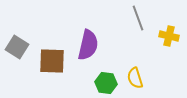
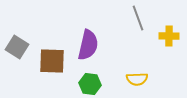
yellow cross: rotated 12 degrees counterclockwise
yellow semicircle: moved 2 px right, 1 px down; rotated 75 degrees counterclockwise
green hexagon: moved 16 px left, 1 px down
